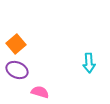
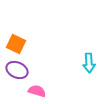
orange square: rotated 24 degrees counterclockwise
pink semicircle: moved 3 px left, 1 px up
